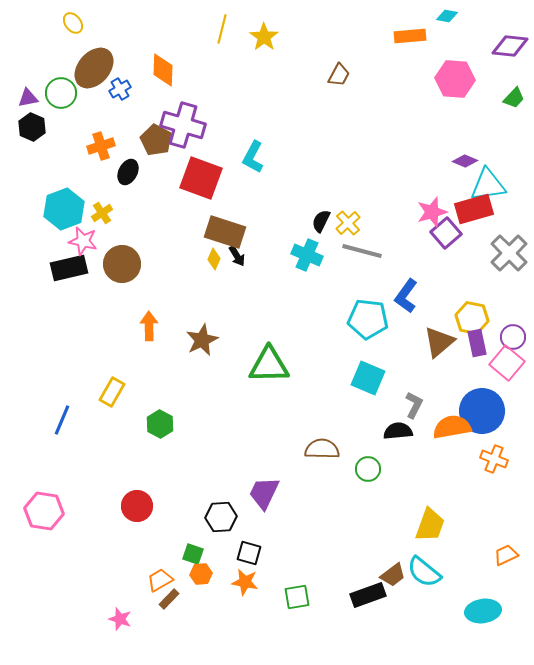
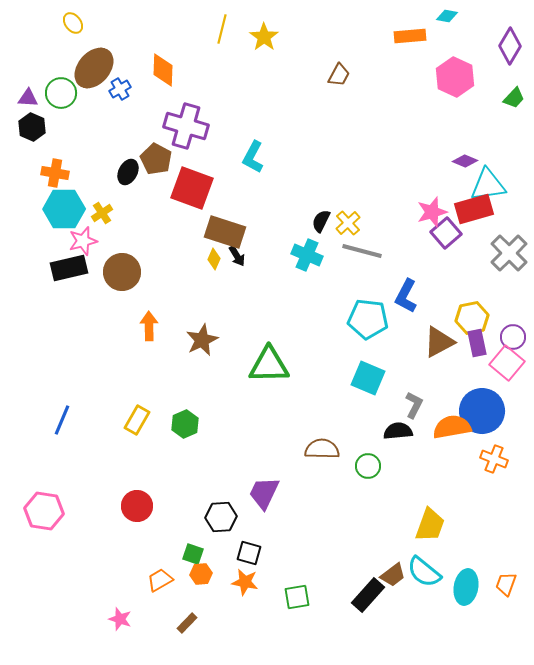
purple diamond at (510, 46): rotated 66 degrees counterclockwise
pink hexagon at (455, 79): moved 2 px up; rotated 21 degrees clockwise
purple triangle at (28, 98): rotated 15 degrees clockwise
purple cross at (183, 125): moved 3 px right, 1 px down
brown pentagon at (156, 140): moved 19 px down
orange cross at (101, 146): moved 46 px left, 27 px down; rotated 28 degrees clockwise
red square at (201, 178): moved 9 px left, 10 px down
cyan hexagon at (64, 209): rotated 21 degrees clockwise
pink star at (83, 241): rotated 28 degrees counterclockwise
brown circle at (122, 264): moved 8 px down
blue L-shape at (406, 296): rotated 8 degrees counterclockwise
yellow hexagon at (472, 318): rotated 24 degrees counterclockwise
brown triangle at (439, 342): rotated 12 degrees clockwise
yellow rectangle at (112, 392): moved 25 px right, 28 px down
green hexagon at (160, 424): moved 25 px right; rotated 8 degrees clockwise
green circle at (368, 469): moved 3 px up
orange trapezoid at (506, 555): moved 29 px down; rotated 45 degrees counterclockwise
black rectangle at (368, 595): rotated 28 degrees counterclockwise
brown rectangle at (169, 599): moved 18 px right, 24 px down
cyan ellipse at (483, 611): moved 17 px left, 24 px up; rotated 72 degrees counterclockwise
